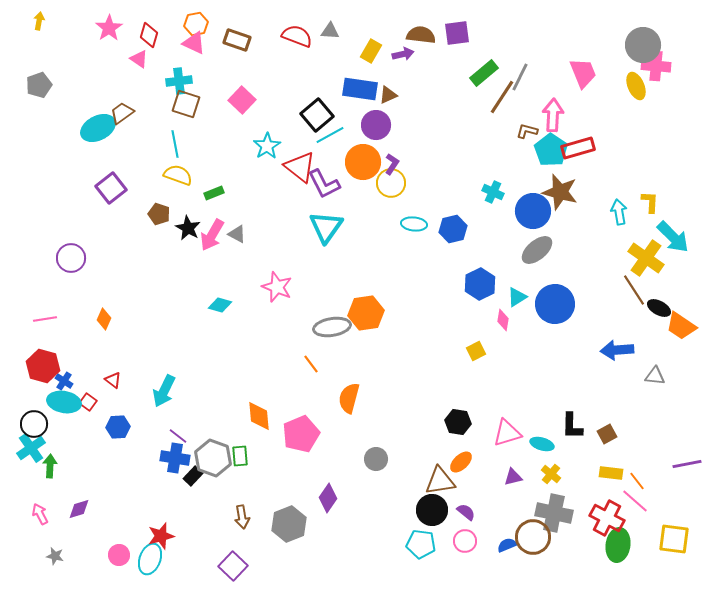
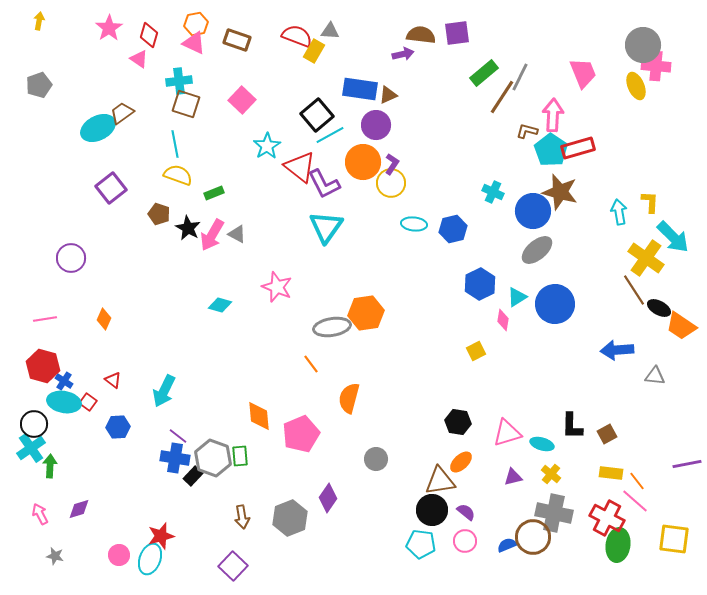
yellow rectangle at (371, 51): moved 57 px left
gray hexagon at (289, 524): moved 1 px right, 6 px up
